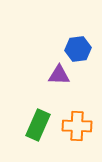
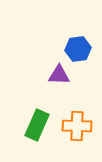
green rectangle: moved 1 px left
